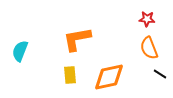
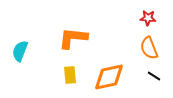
red star: moved 1 px right, 1 px up
orange L-shape: moved 4 px left, 1 px up; rotated 16 degrees clockwise
black line: moved 6 px left, 2 px down
